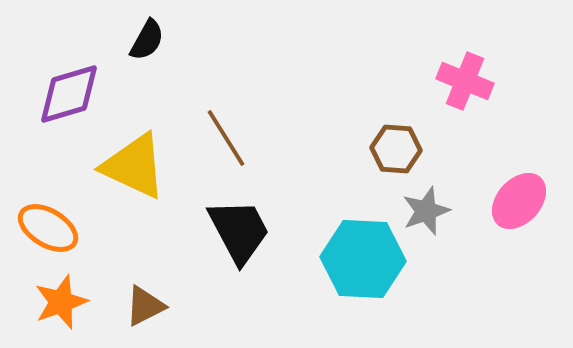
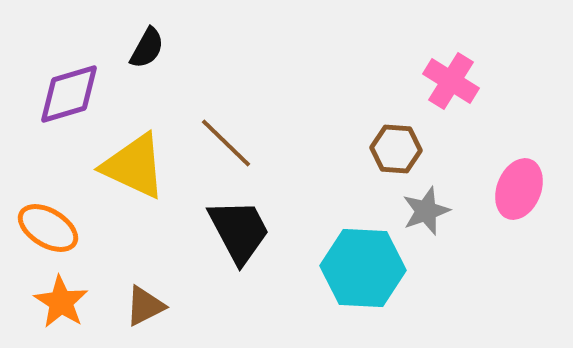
black semicircle: moved 8 px down
pink cross: moved 14 px left; rotated 10 degrees clockwise
brown line: moved 5 px down; rotated 14 degrees counterclockwise
pink ellipse: moved 12 px up; rotated 20 degrees counterclockwise
cyan hexagon: moved 9 px down
orange star: rotated 20 degrees counterclockwise
